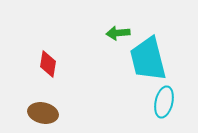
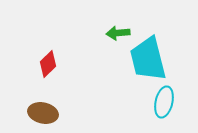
red diamond: rotated 36 degrees clockwise
